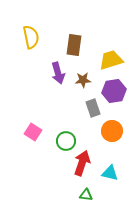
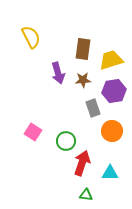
yellow semicircle: rotated 15 degrees counterclockwise
brown rectangle: moved 9 px right, 4 px down
cyan triangle: rotated 12 degrees counterclockwise
